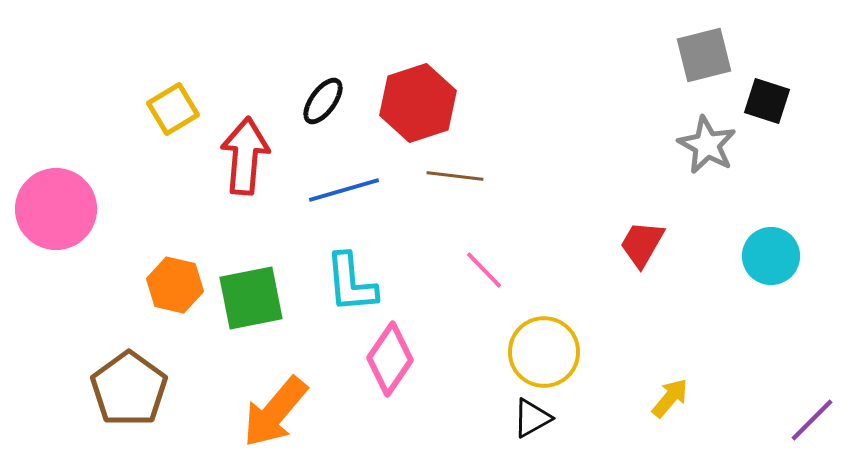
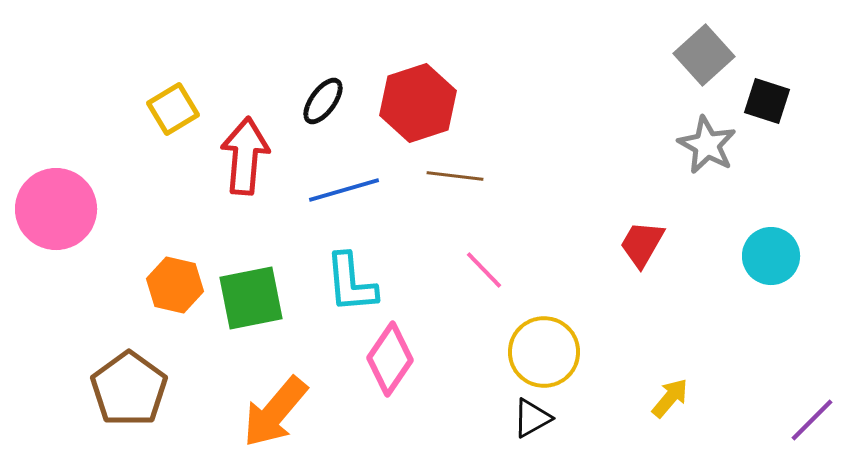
gray square: rotated 28 degrees counterclockwise
